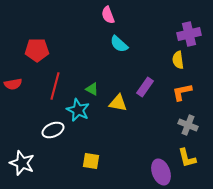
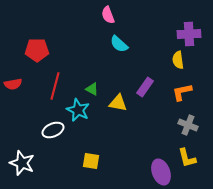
purple cross: rotated 10 degrees clockwise
